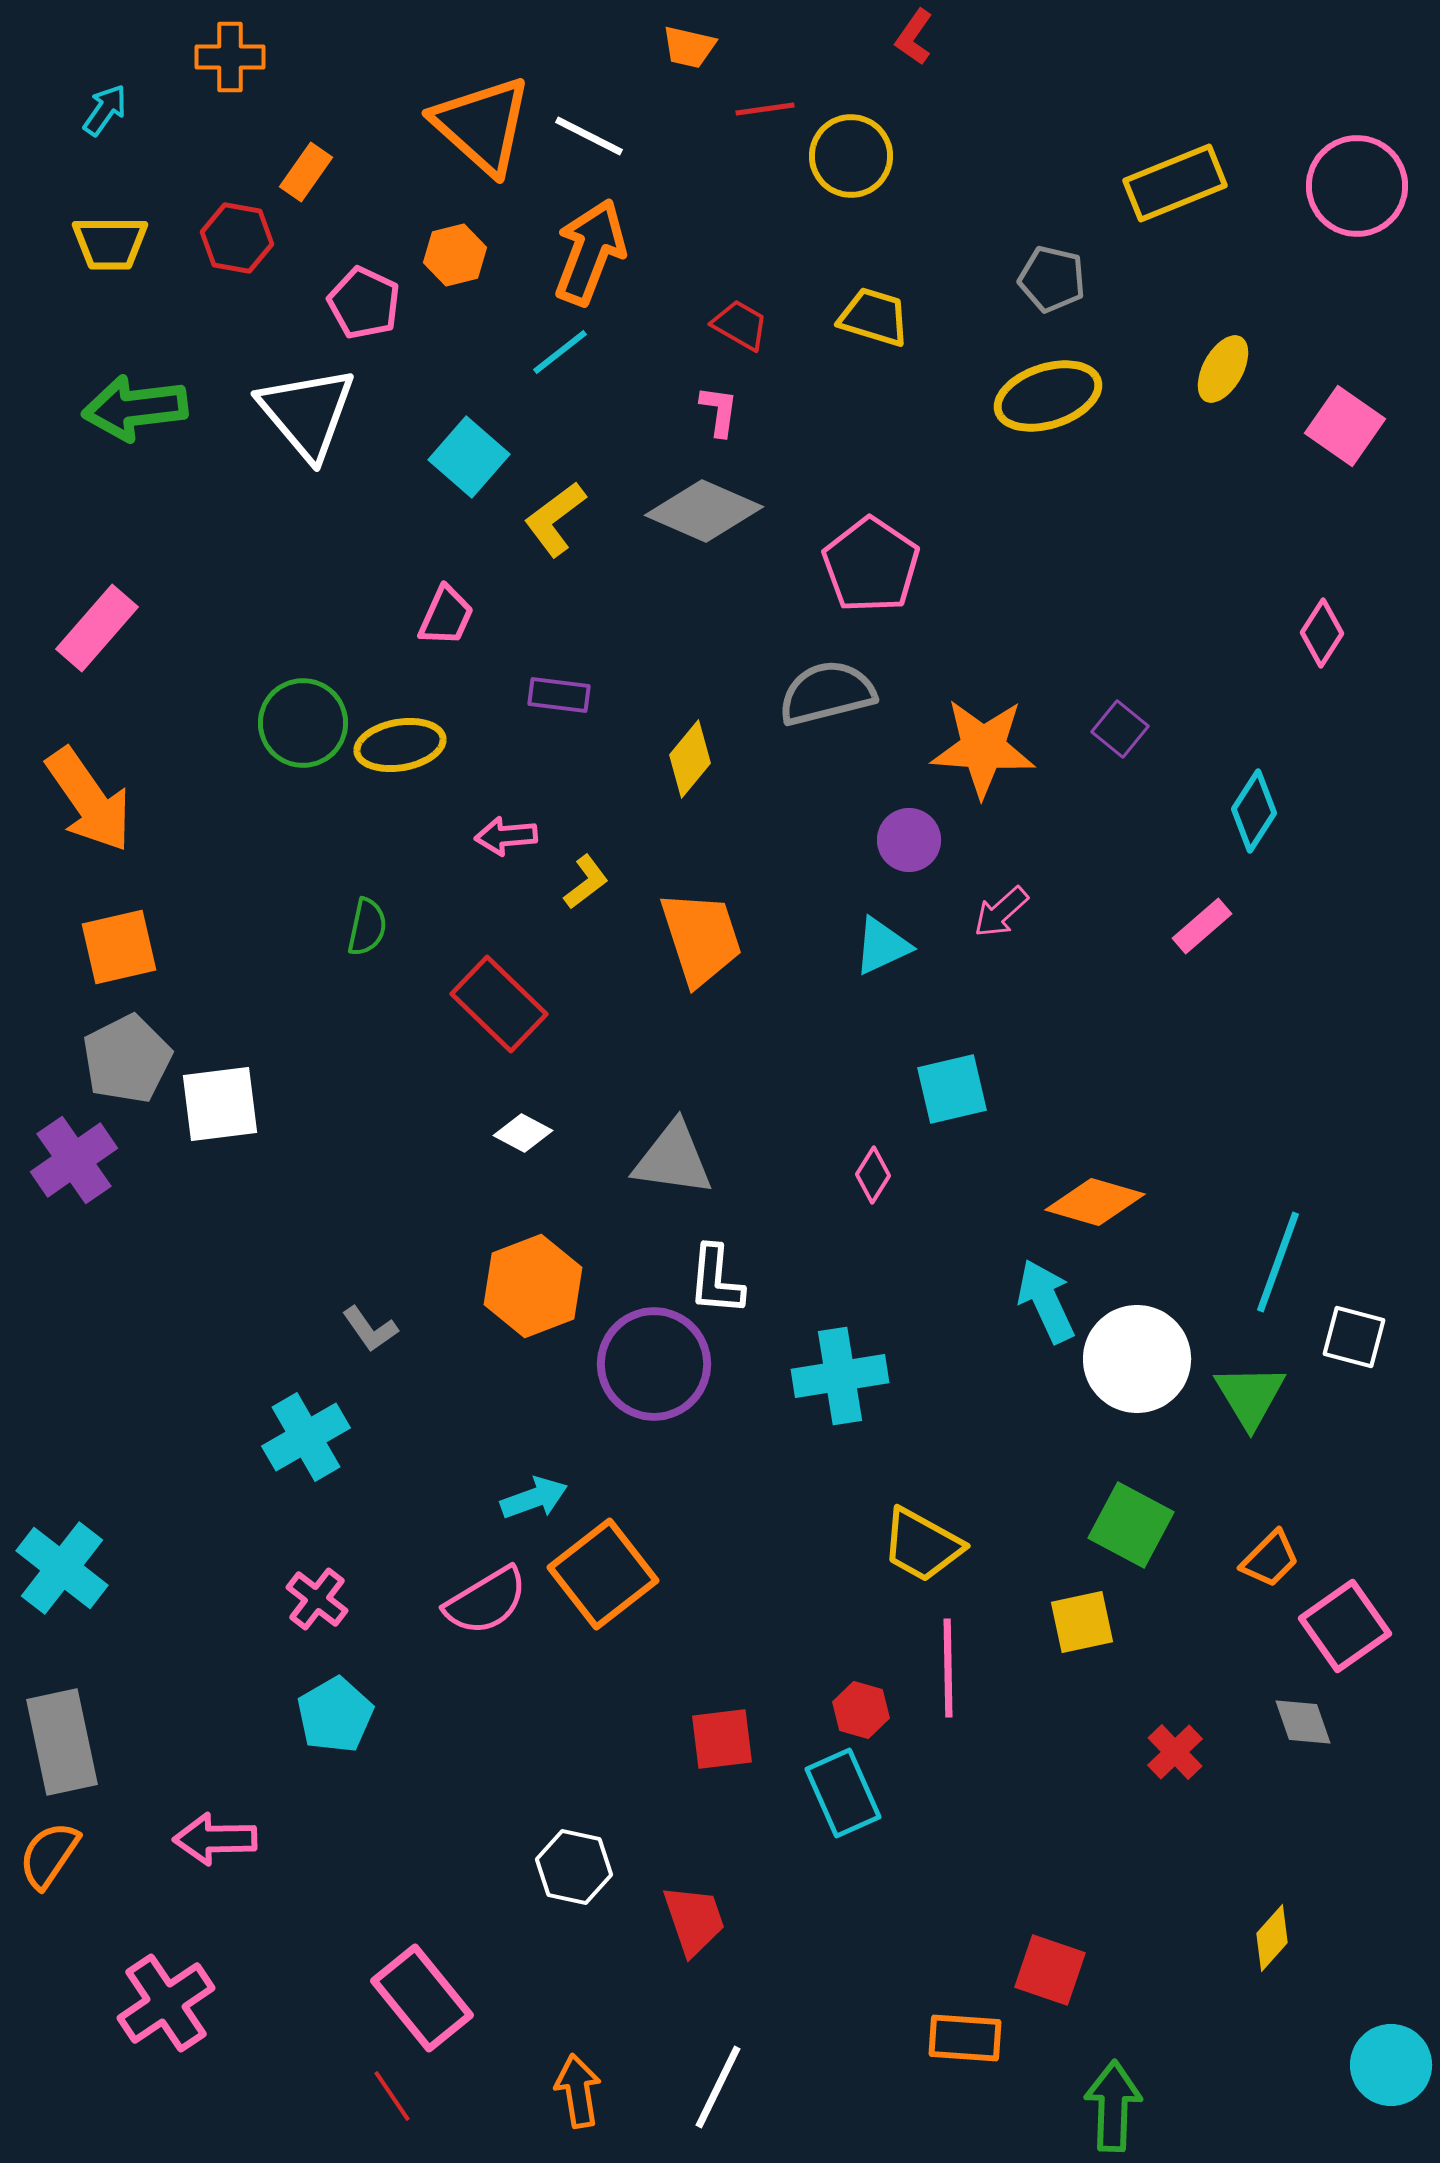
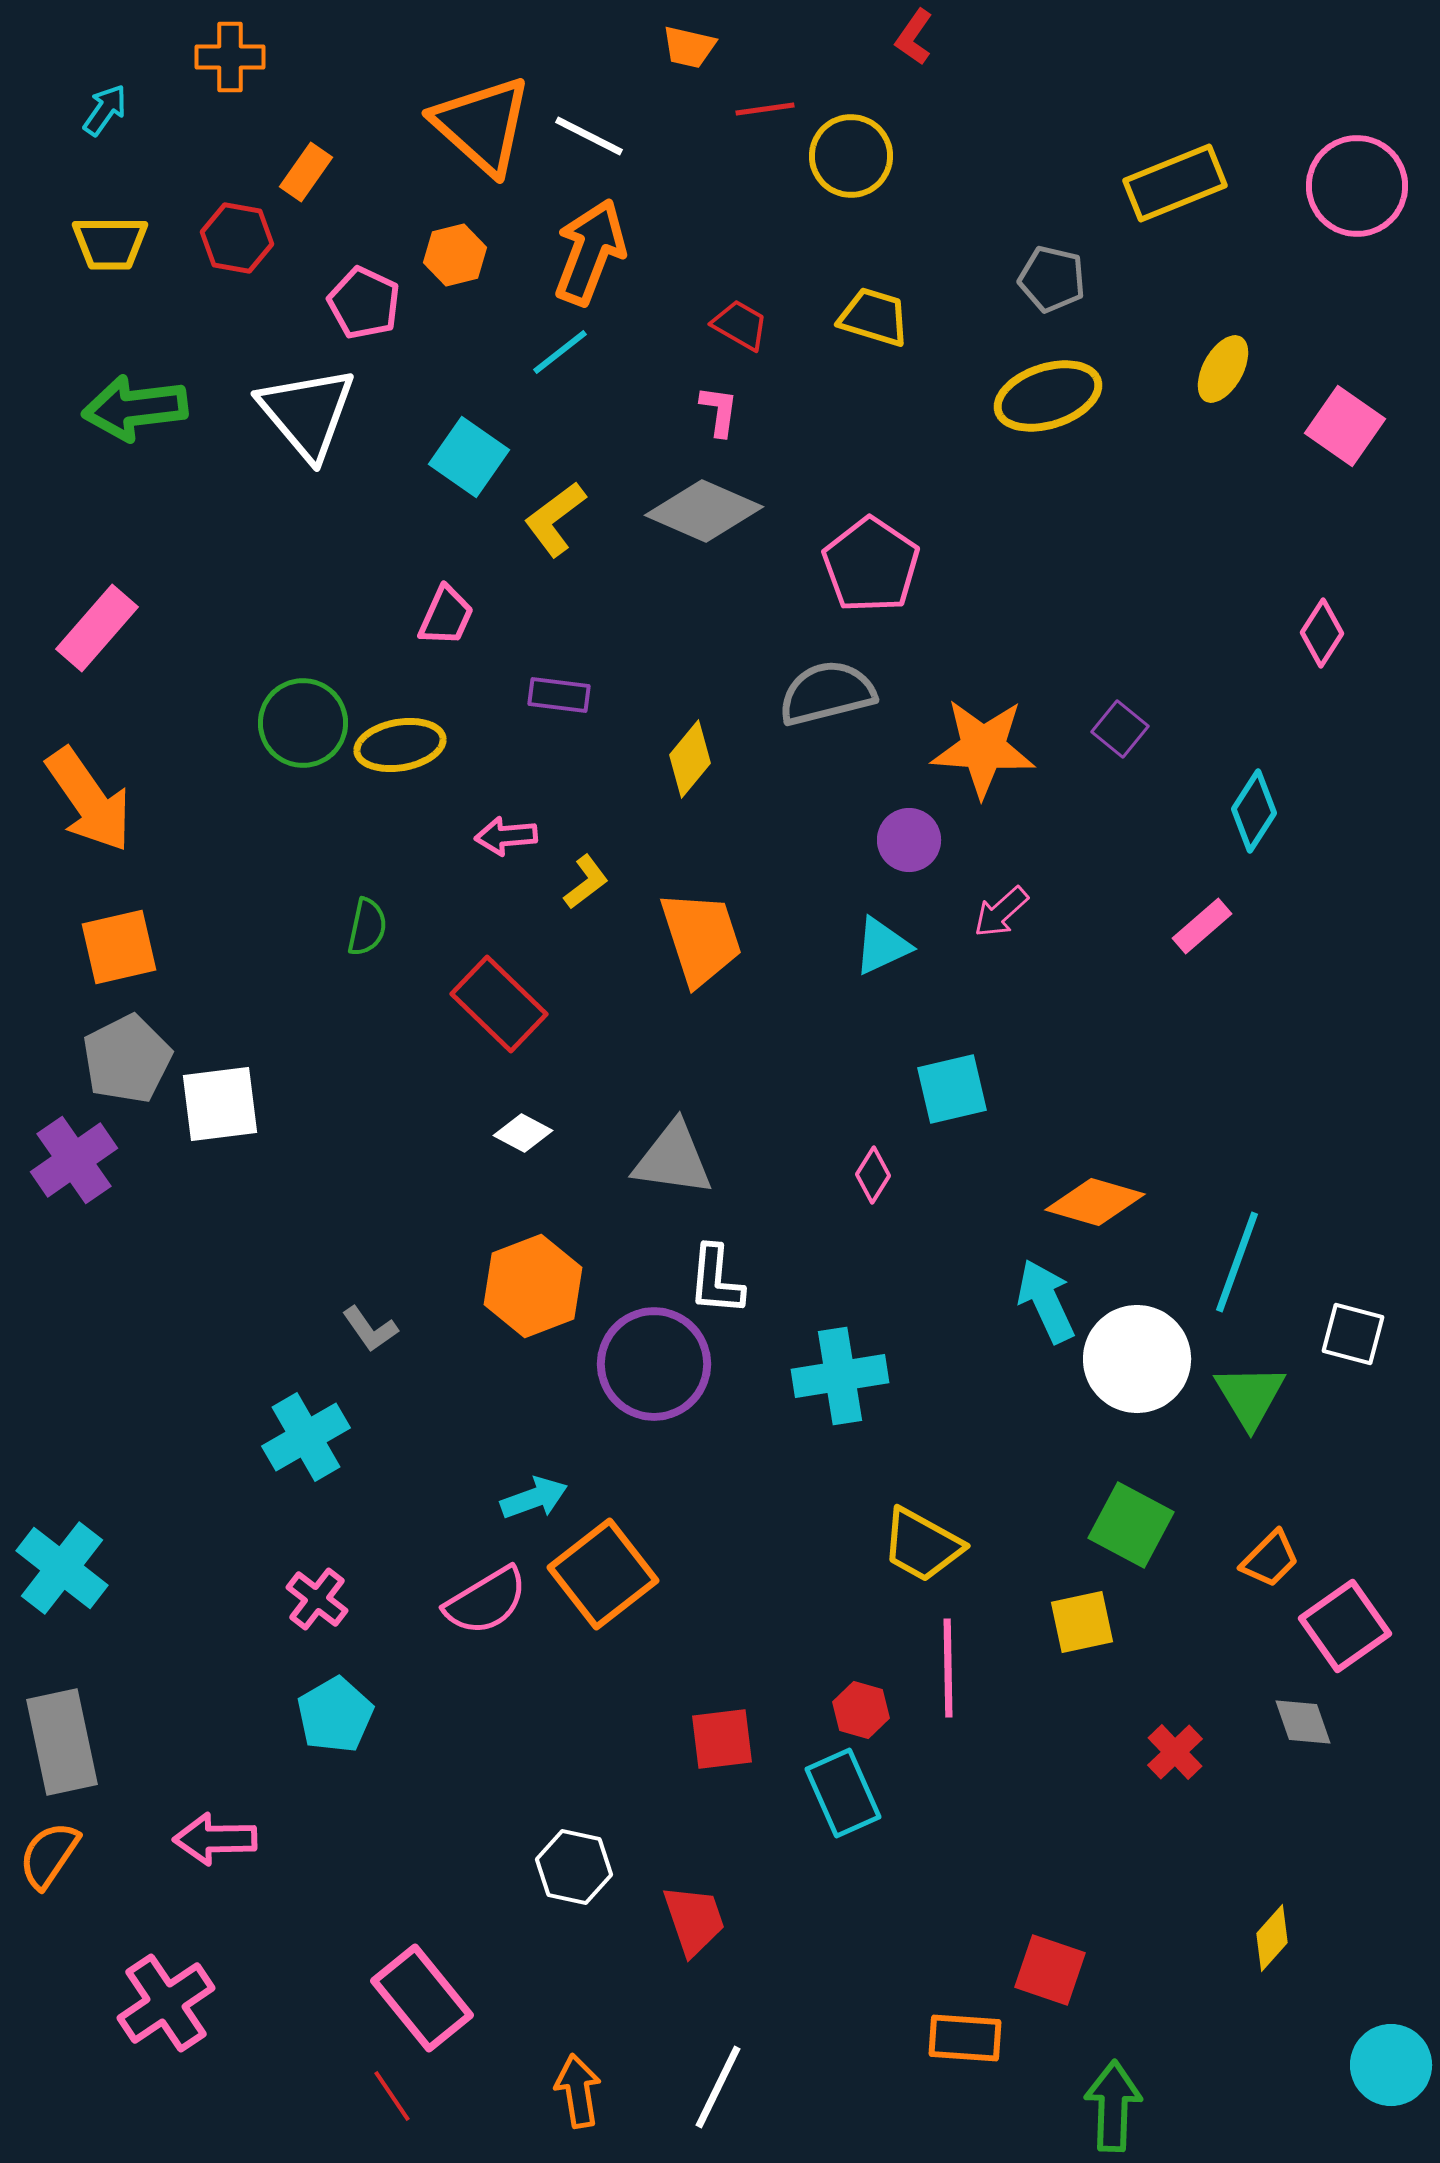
cyan square at (469, 457): rotated 6 degrees counterclockwise
cyan line at (1278, 1262): moved 41 px left
white square at (1354, 1337): moved 1 px left, 3 px up
